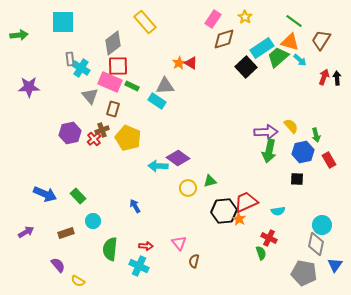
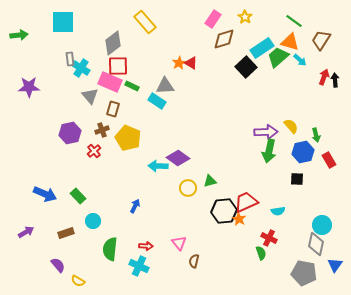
black arrow at (337, 78): moved 2 px left, 2 px down
red cross at (94, 139): moved 12 px down
blue arrow at (135, 206): rotated 56 degrees clockwise
